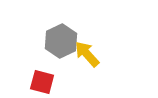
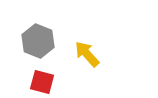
gray hexagon: moved 23 px left; rotated 12 degrees counterclockwise
